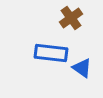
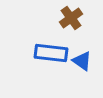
blue triangle: moved 7 px up
